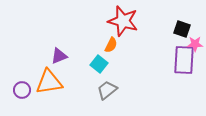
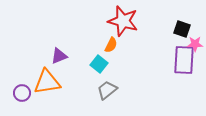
orange triangle: moved 2 px left
purple circle: moved 3 px down
